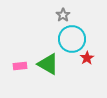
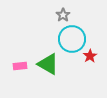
red star: moved 3 px right, 2 px up
